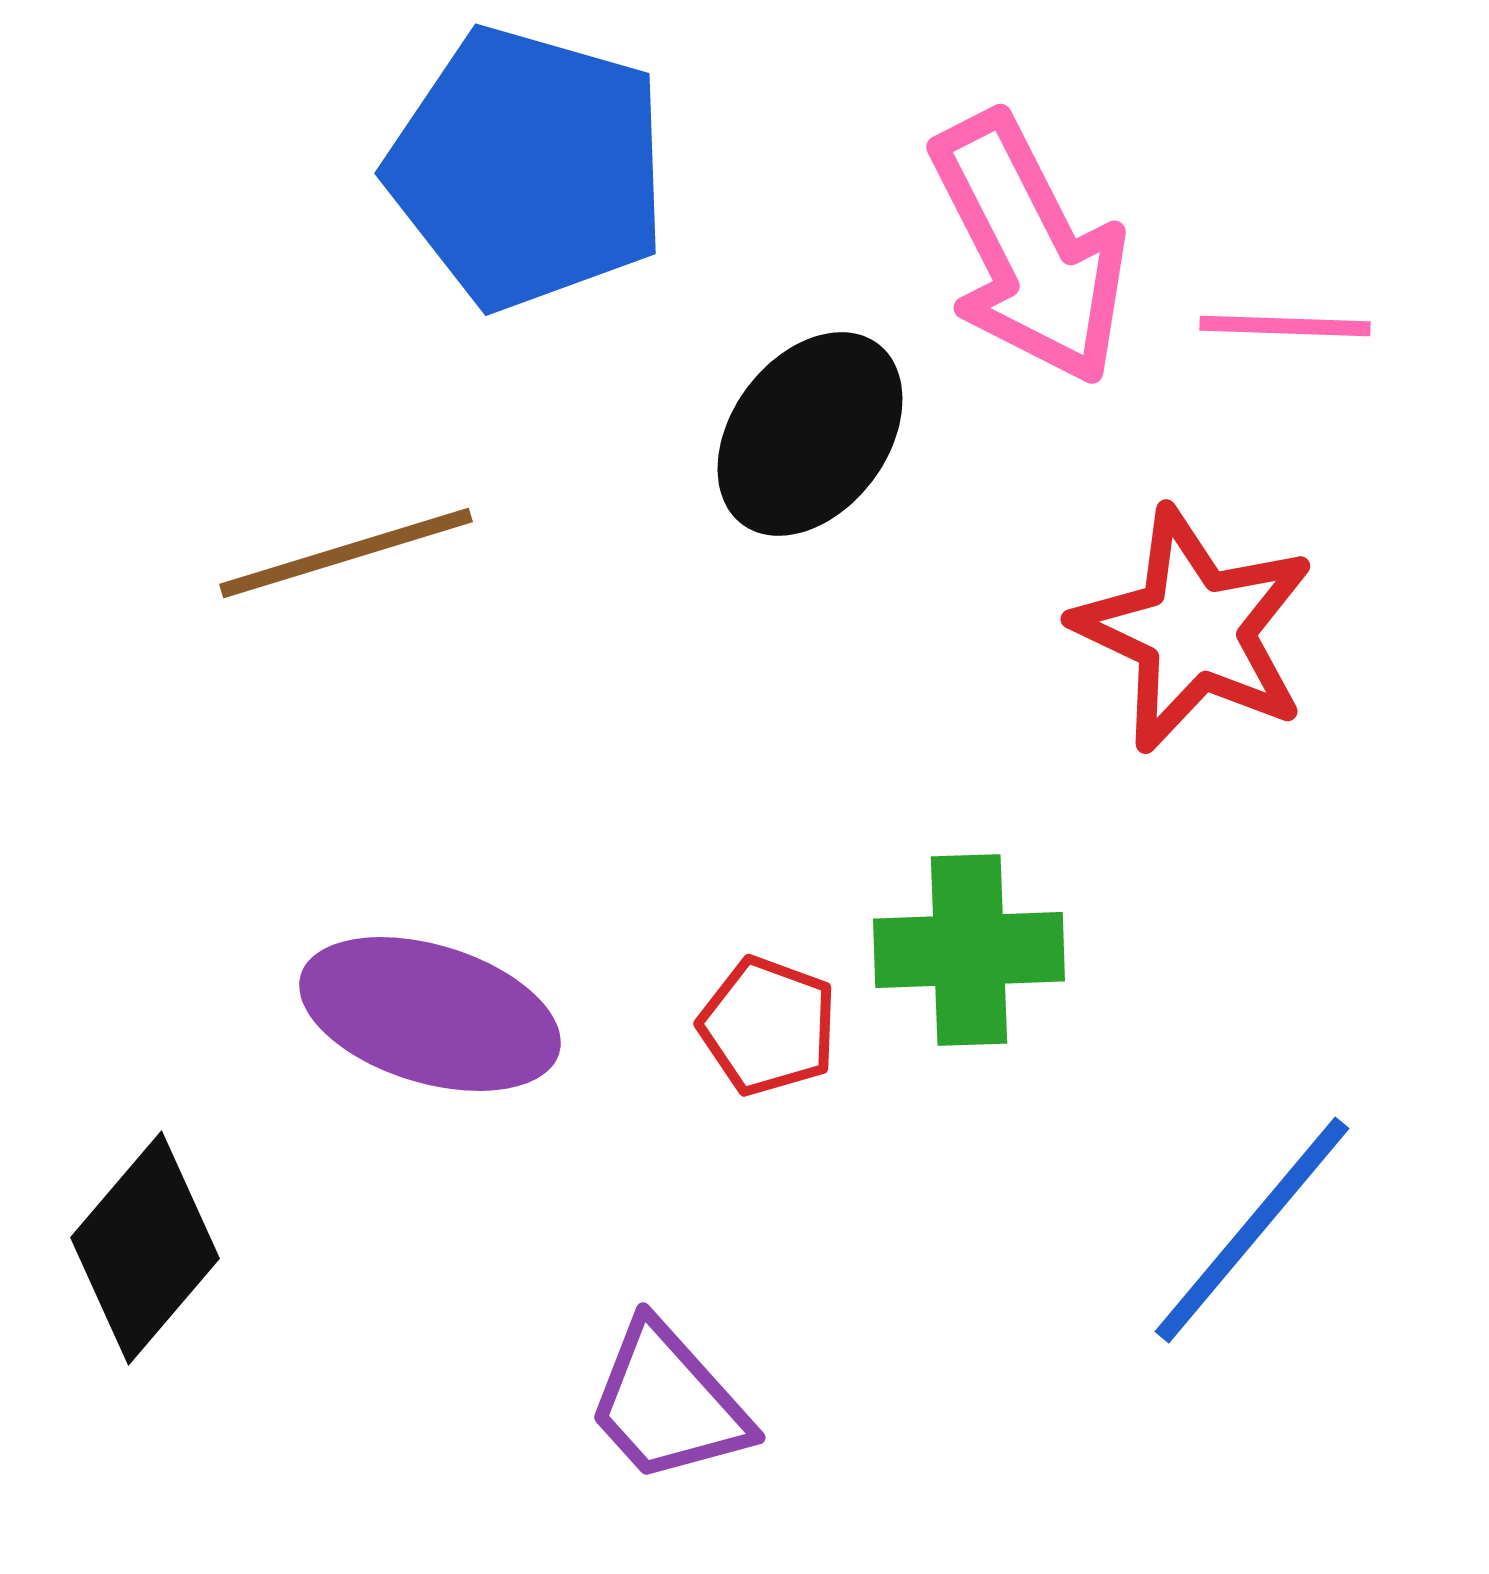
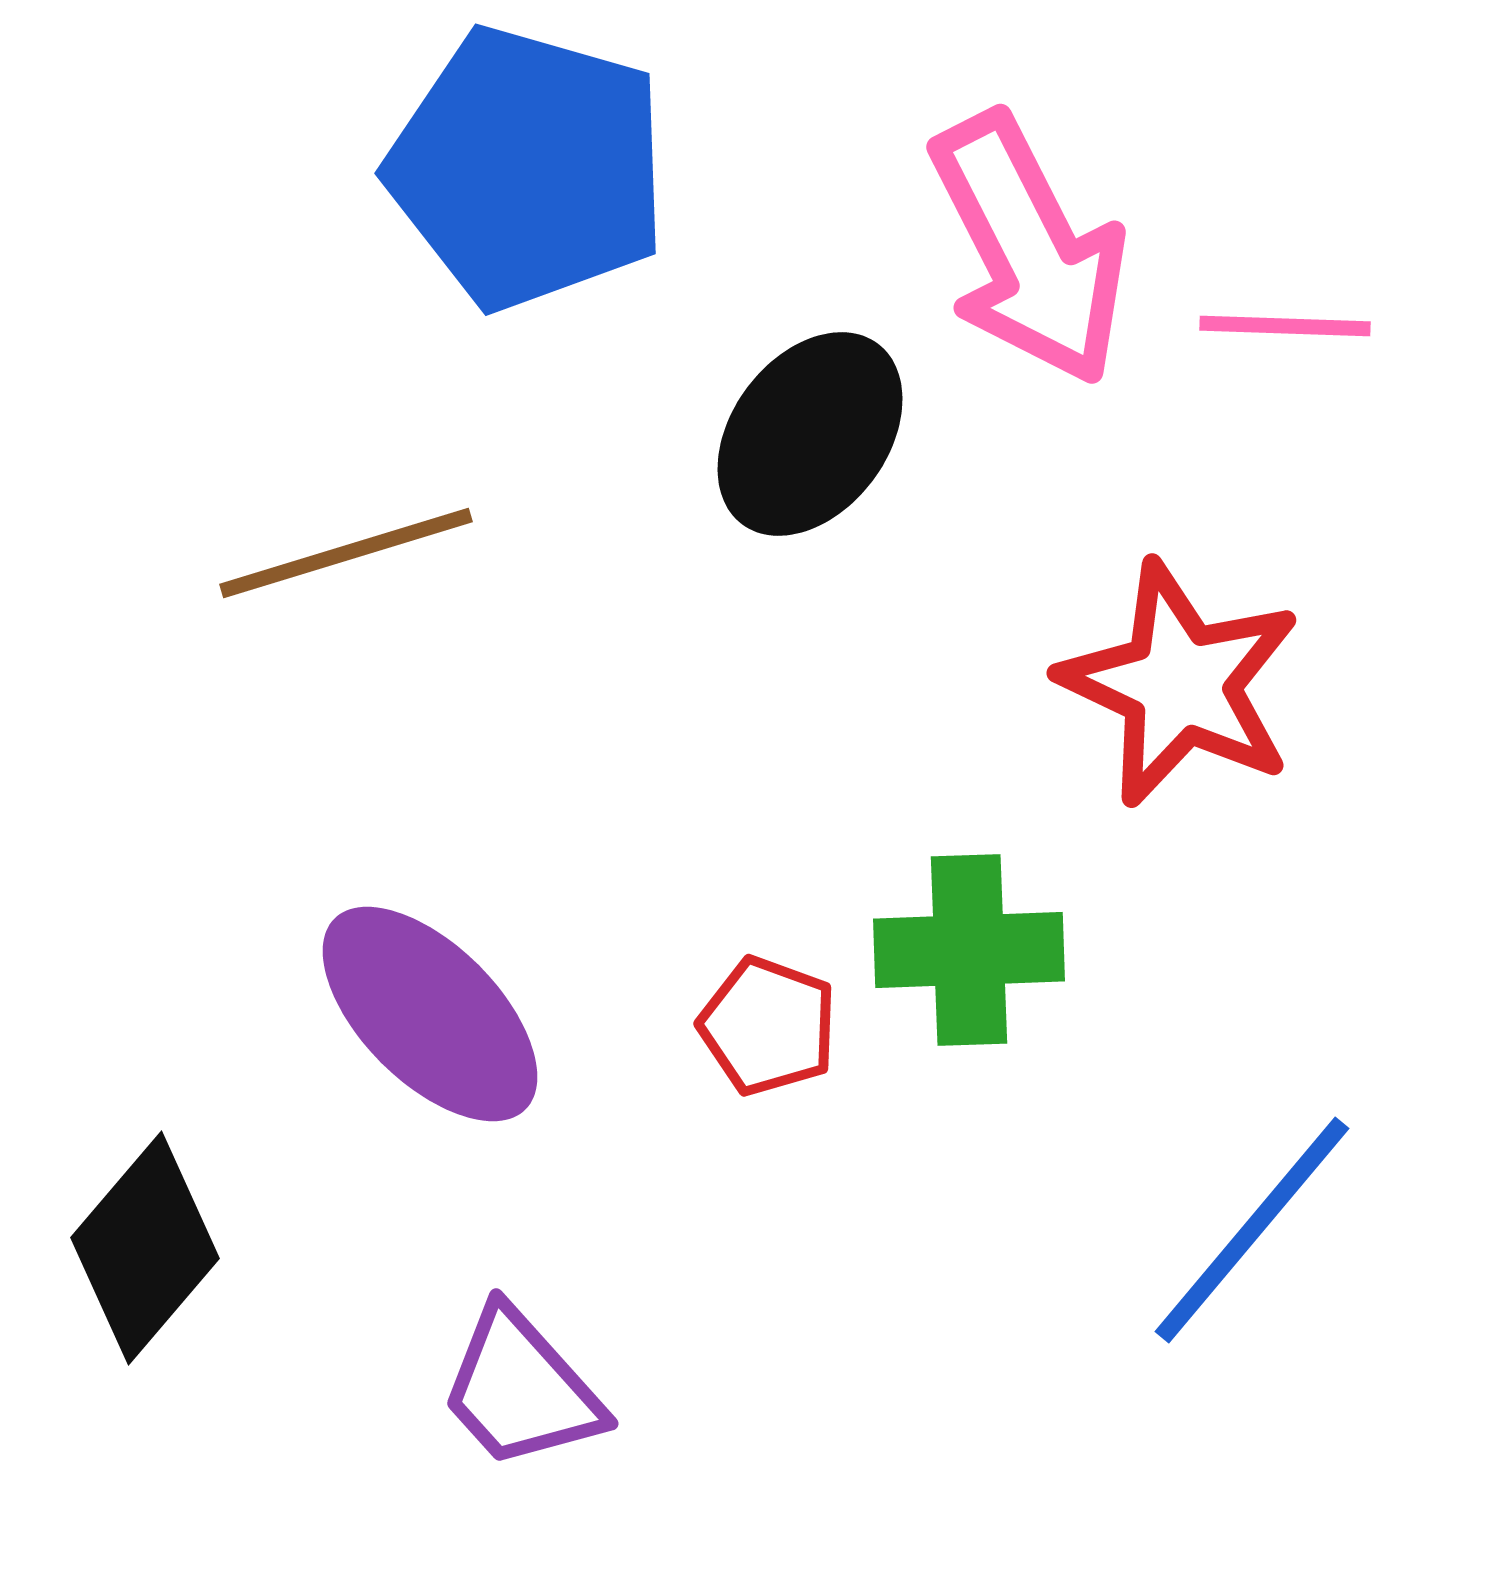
red star: moved 14 px left, 54 px down
purple ellipse: rotated 28 degrees clockwise
purple trapezoid: moved 147 px left, 14 px up
